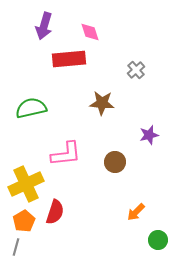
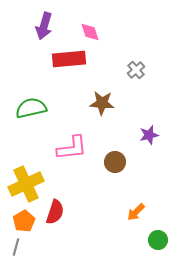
pink L-shape: moved 6 px right, 6 px up
